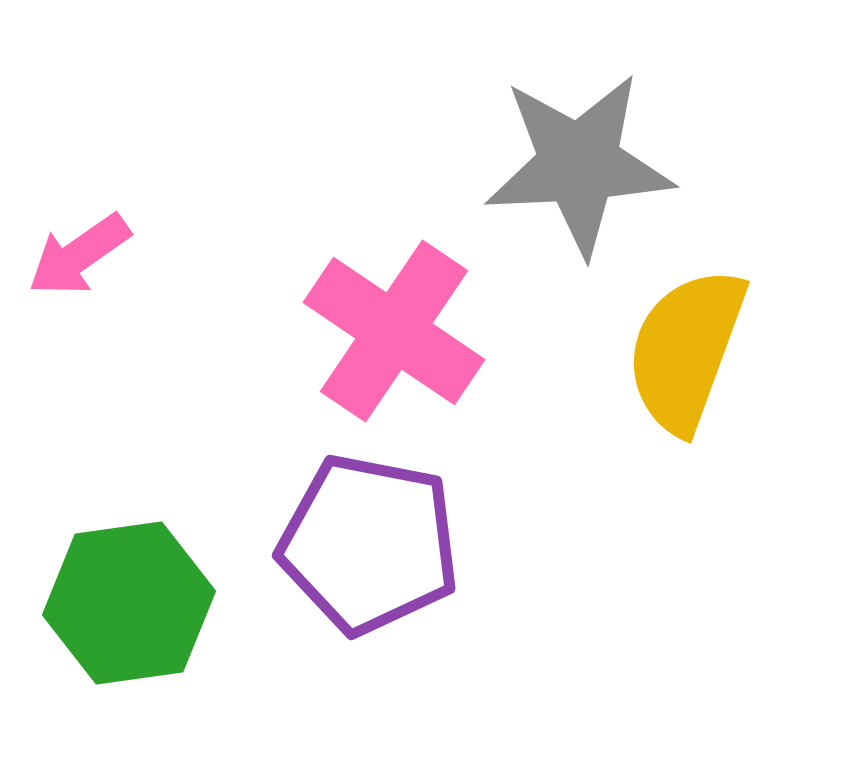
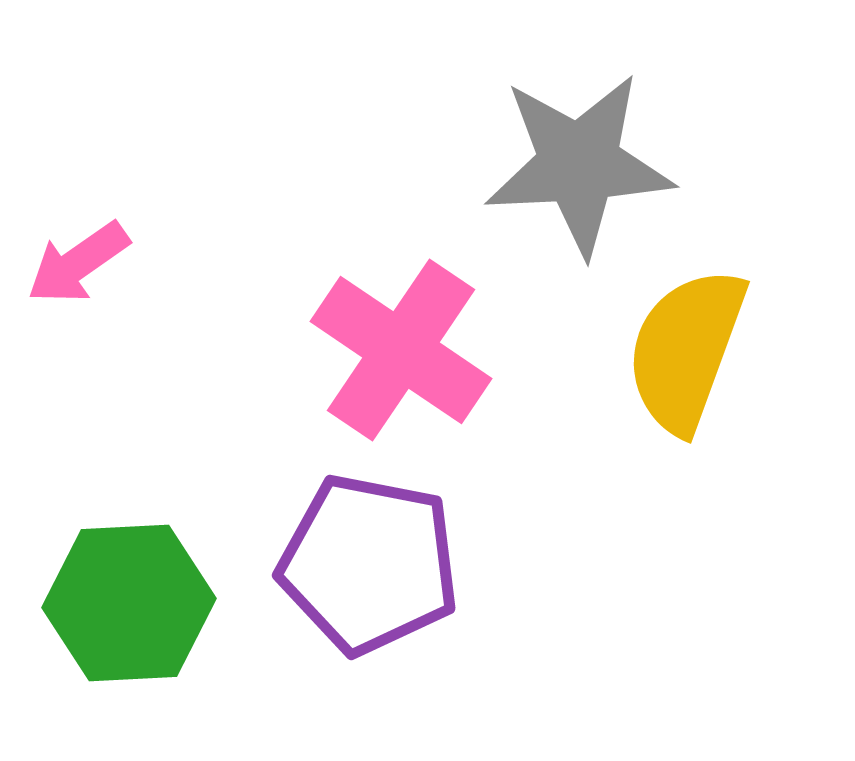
pink arrow: moved 1 px left, 8 px down
pink cross: moved 7 px right, 19 px down
purple pentagon: moved 20 px down
green hexagon: rotated 5 degrees clockwise
